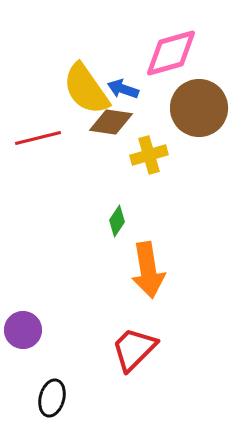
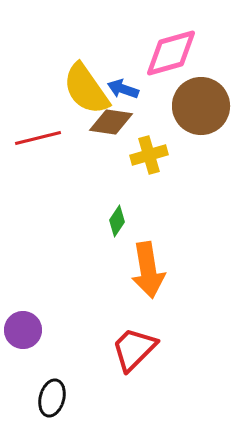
brown circle: moved 2 px right, 2 px up
